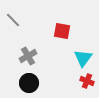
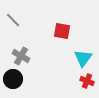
gray cross: moved 7 px left; rotated 30 degrees counterclockwise
black circle: moved 16 px left, 4 px up
